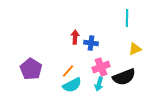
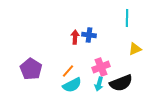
blue cross: moved 2 px left, 8 px up
black semicircle: moved 3 px left, 6 px down
